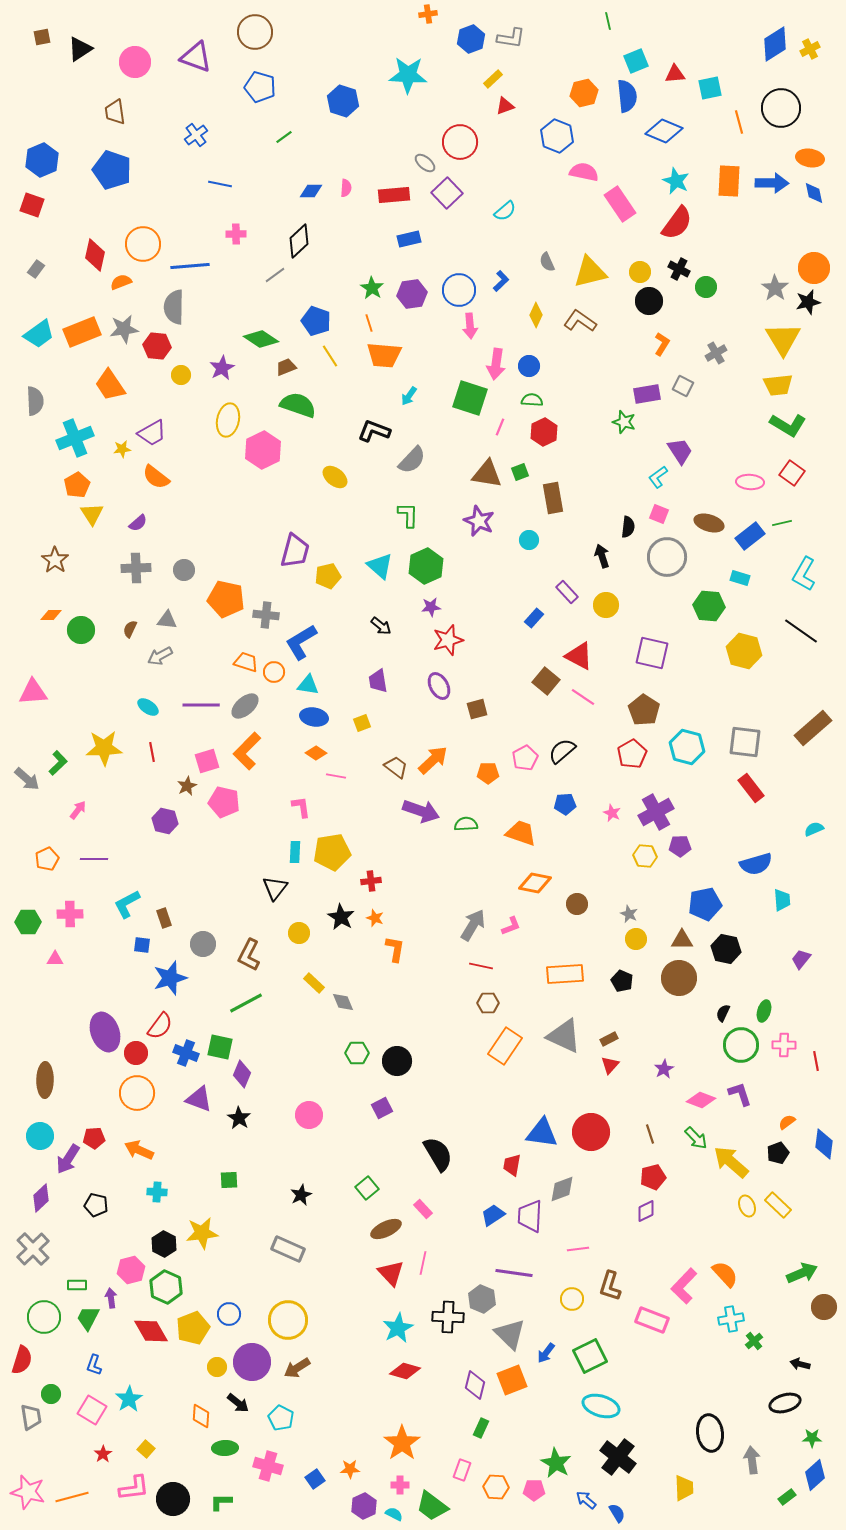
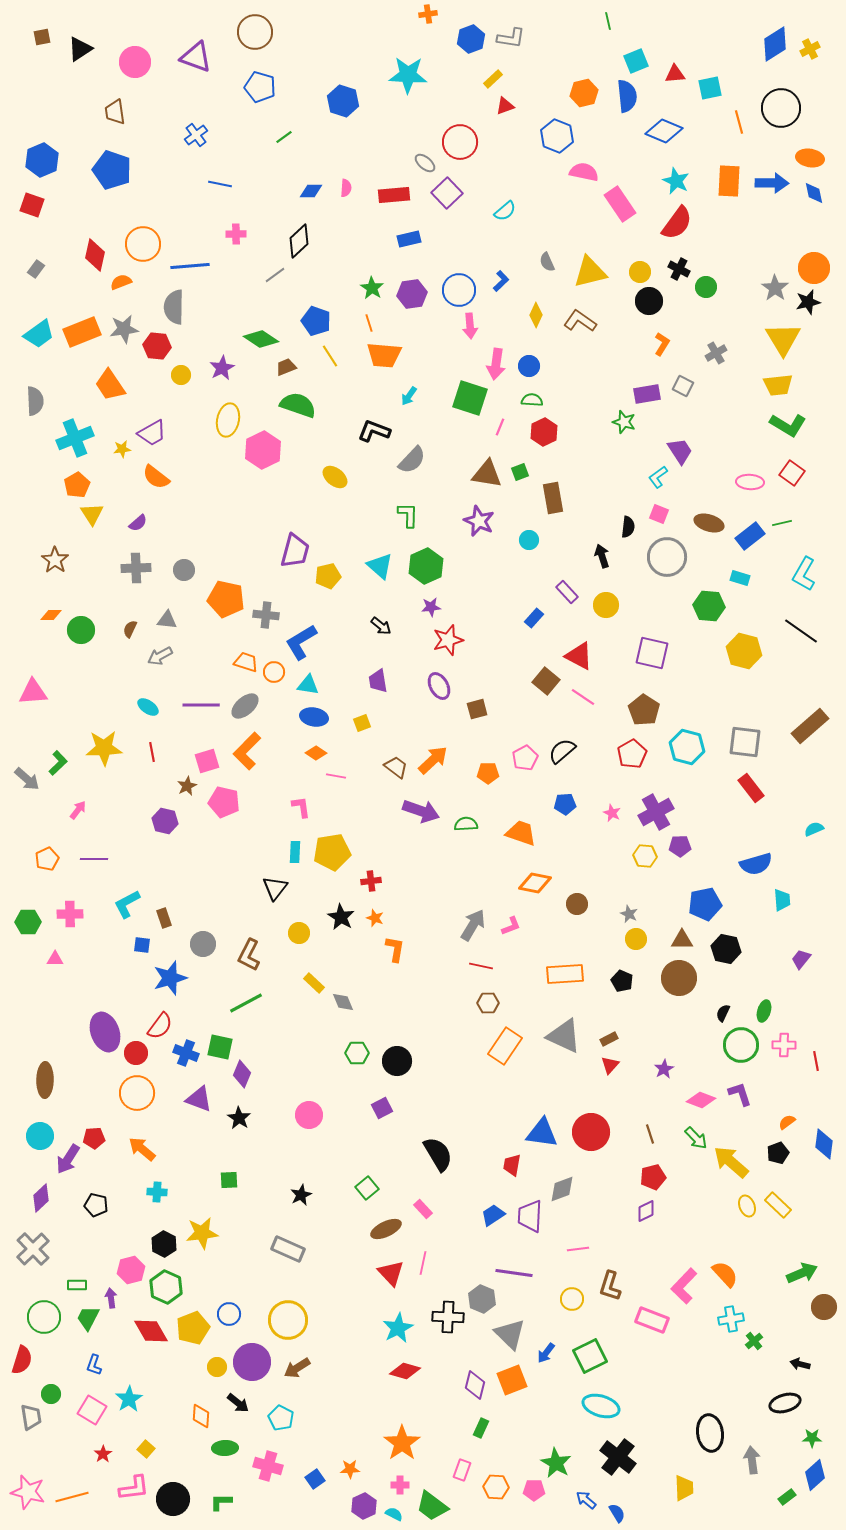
brown rectangle at (813, 728): moved 3 px left, 2 px up
orange arrow at (139, 1150): moved 3 px right, 1 px up; rotated 16 degrees clockwise
